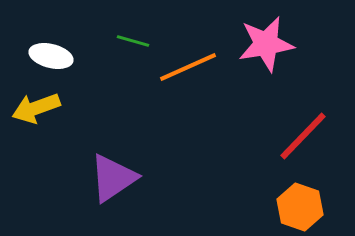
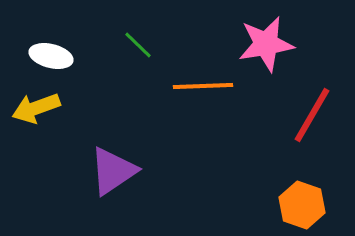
green line: moved 5 px right, 4 px down; rotated 28 degrees clockwise
orange line: moved 15 px right, 19 px down; rotated 22 degrees clockwise
red line: moved 9 px right, 21 px up; rotated 14 degrees counterclockwise
purple triangle: moved 7 px up
orange hexagon: moved 2 px right, 2 px up
